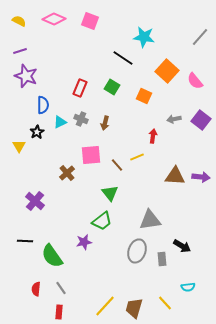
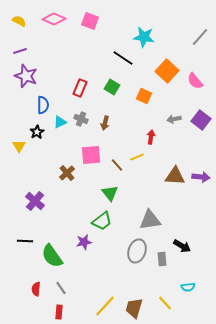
red arrow at (153, 136): moved 2 px left, 1 px down
